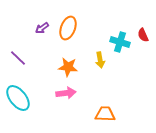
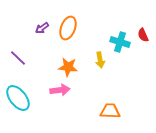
pink arrow: moved 6 px left, 3 px up
orange trapezoid: moved 5 px right, 3 px up
